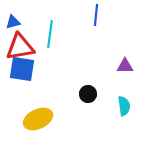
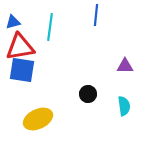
cyan line: moved 7 px up
blue square: moved 1 px down
